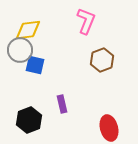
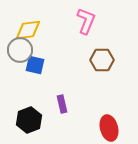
brown hexagon: rotated 20 degrees clockwise
